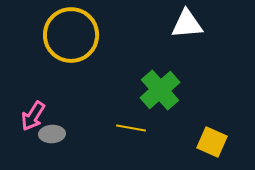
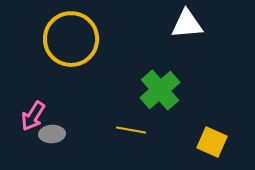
yellow circle: moved 4 px down
yellow line: moved 2 px down
